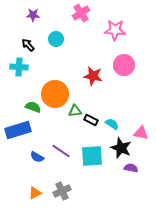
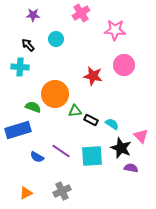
cyan cross: moved 1 px right
pink triangle: moved 3 px down; rotated 35 degrees clockwise
orange triangle: moved 9 px left
